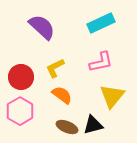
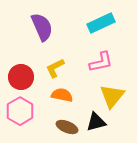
purple semicircle: rotated 24 degrees clockwise
orange semicircle: rotated 25 degrees counterclockwise
black triangle: moved 3 px right, 3 px up
